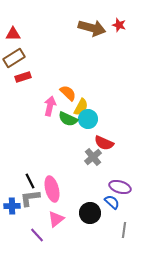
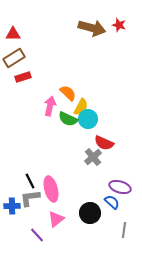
pink ellipse: moved 1 px left
